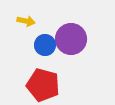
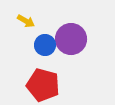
yellow arrow: rotated 18 degrees clockwise
